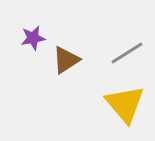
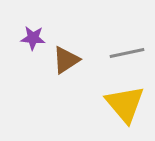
purple star: rotated 15 degrees clockwise
gray line: rotated 20 degrees clockwise
